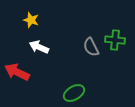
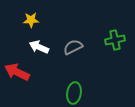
yellow star: rotated 21 degrees counterclockwise
green cross: rotated 18 degrees counterclockwise
gray semicircle: moved 18 px left; rotated 90 degrees clockwise
green ellipse: rotated 50 degrees counterclockwise
